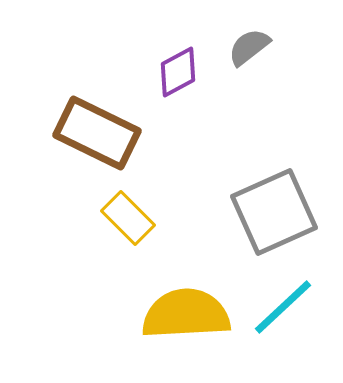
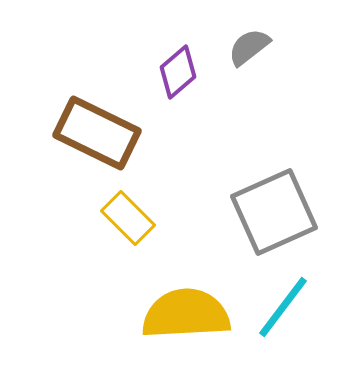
purple diamond: rotated 12 degrees counterclockwise
cyan line: rotated 10 degrees counterclockwise
